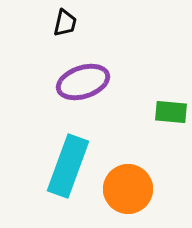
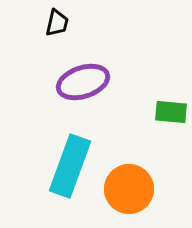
black trapezoid: moved 8 px left
cyan rectangle: moved 2 px right
orange circle: moved 1 px right
